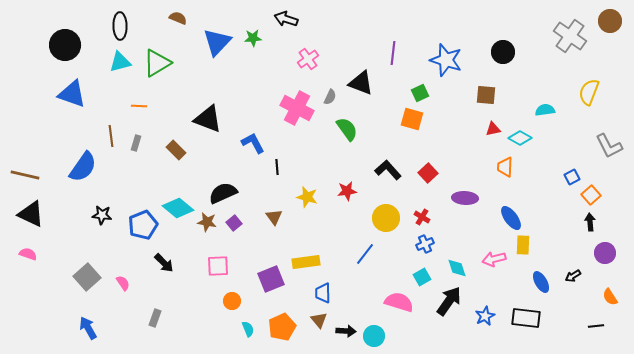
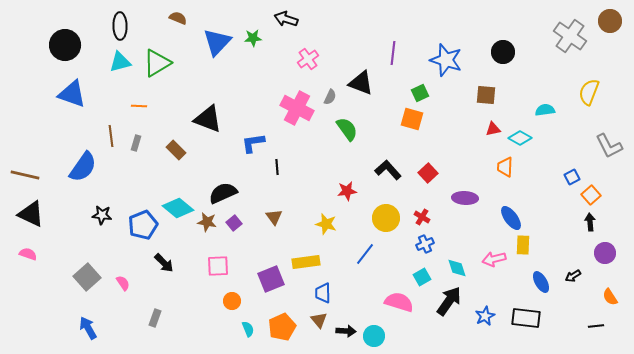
blue L-shape at (253, 143): rotated 70 degrees counterclockwise
yellow star at (307, 197): moved 19 px right, 27 px down
